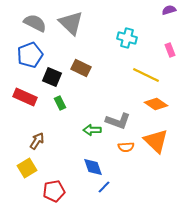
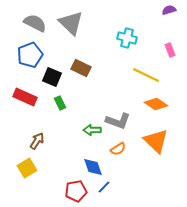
orange semicircle: moved 8 px left, 2 px down; rotated 28 degrees counterclockwise
red pentagon: moved 22 px right
